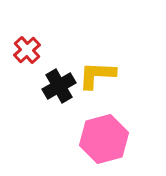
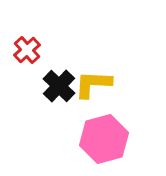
yellow L-shape: moved 4 px left, 9 px down
black cross: rotated 16 degrees counterclockwise
